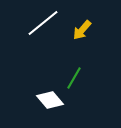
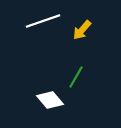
white line: moved 2 px up; rotated 20 degrees clockwise
green line: moved 2 px right, 1 px up
